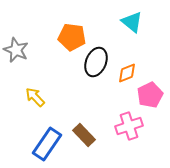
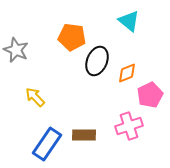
cyan triangle: moved 3 px left, 1 px up
black ellipse: moved 1 px right, 1 px up
brown rectangle: rotated 45 degrees counterclockwise
